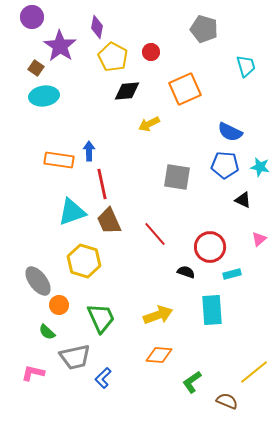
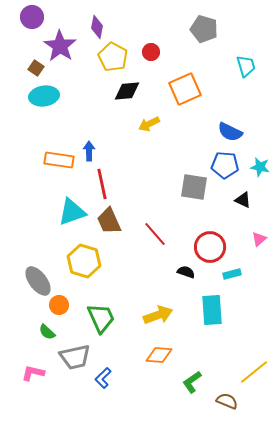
gray square at (177, 177): moved 17 px right, 10 px down
